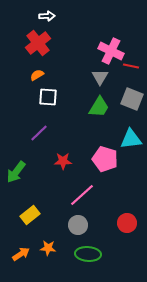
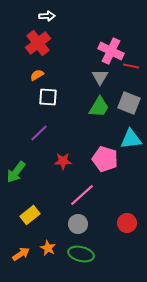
gray square: moved 3 px left, 4 px down
gray circle: moved 1 px up
orange star: rotated 21 degrees clockwise
green ellipse: moved 7 px left; rotated 10 degrees clockwise
